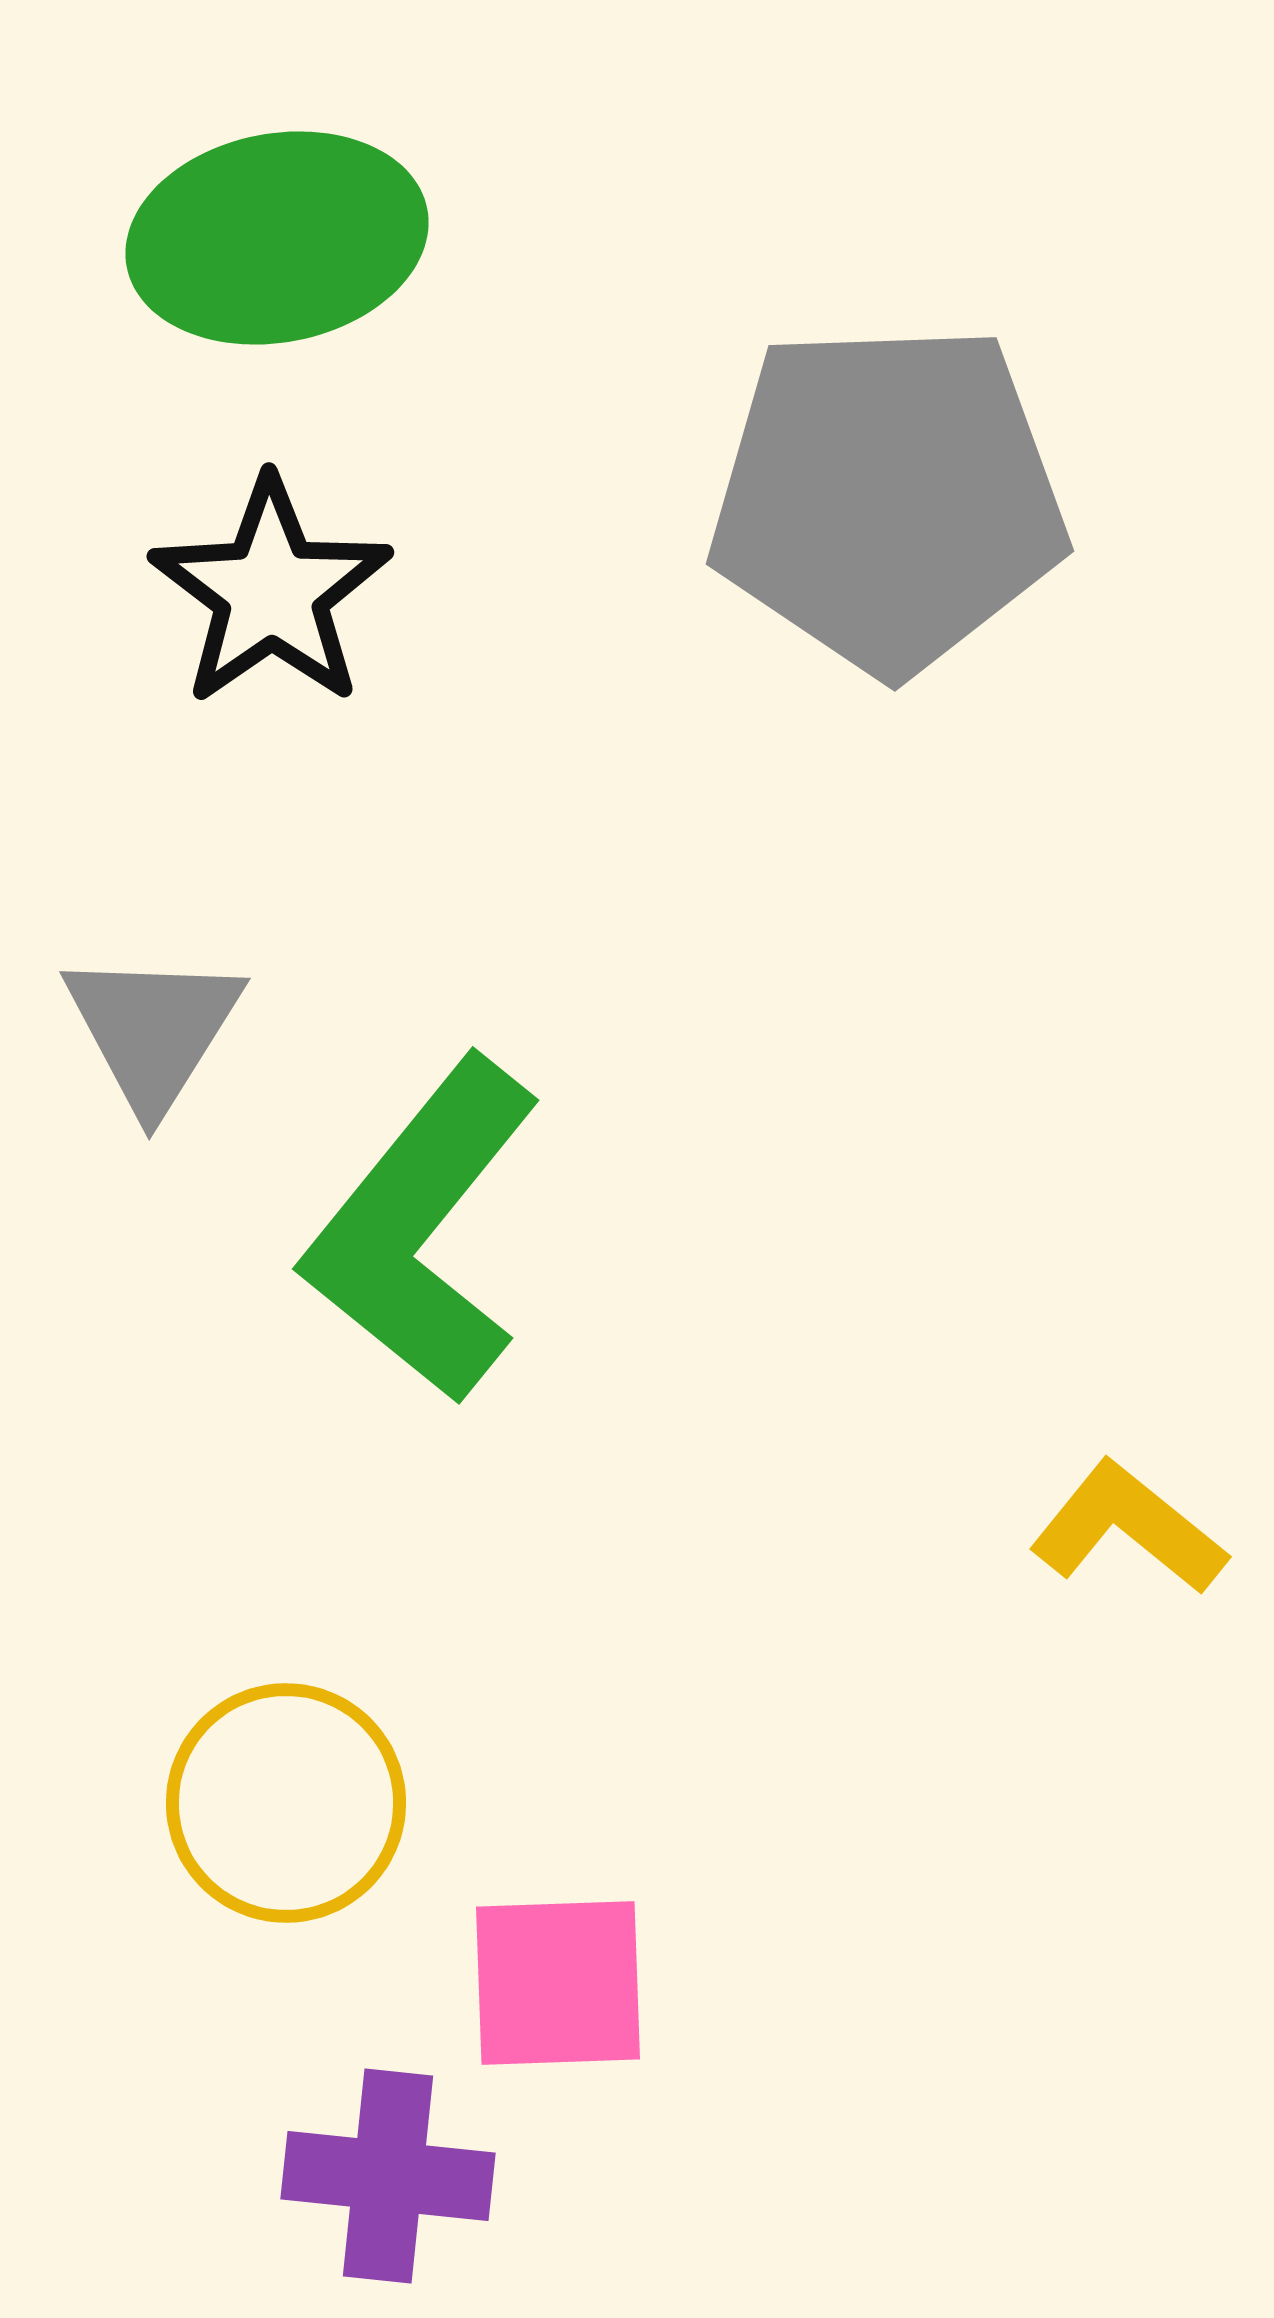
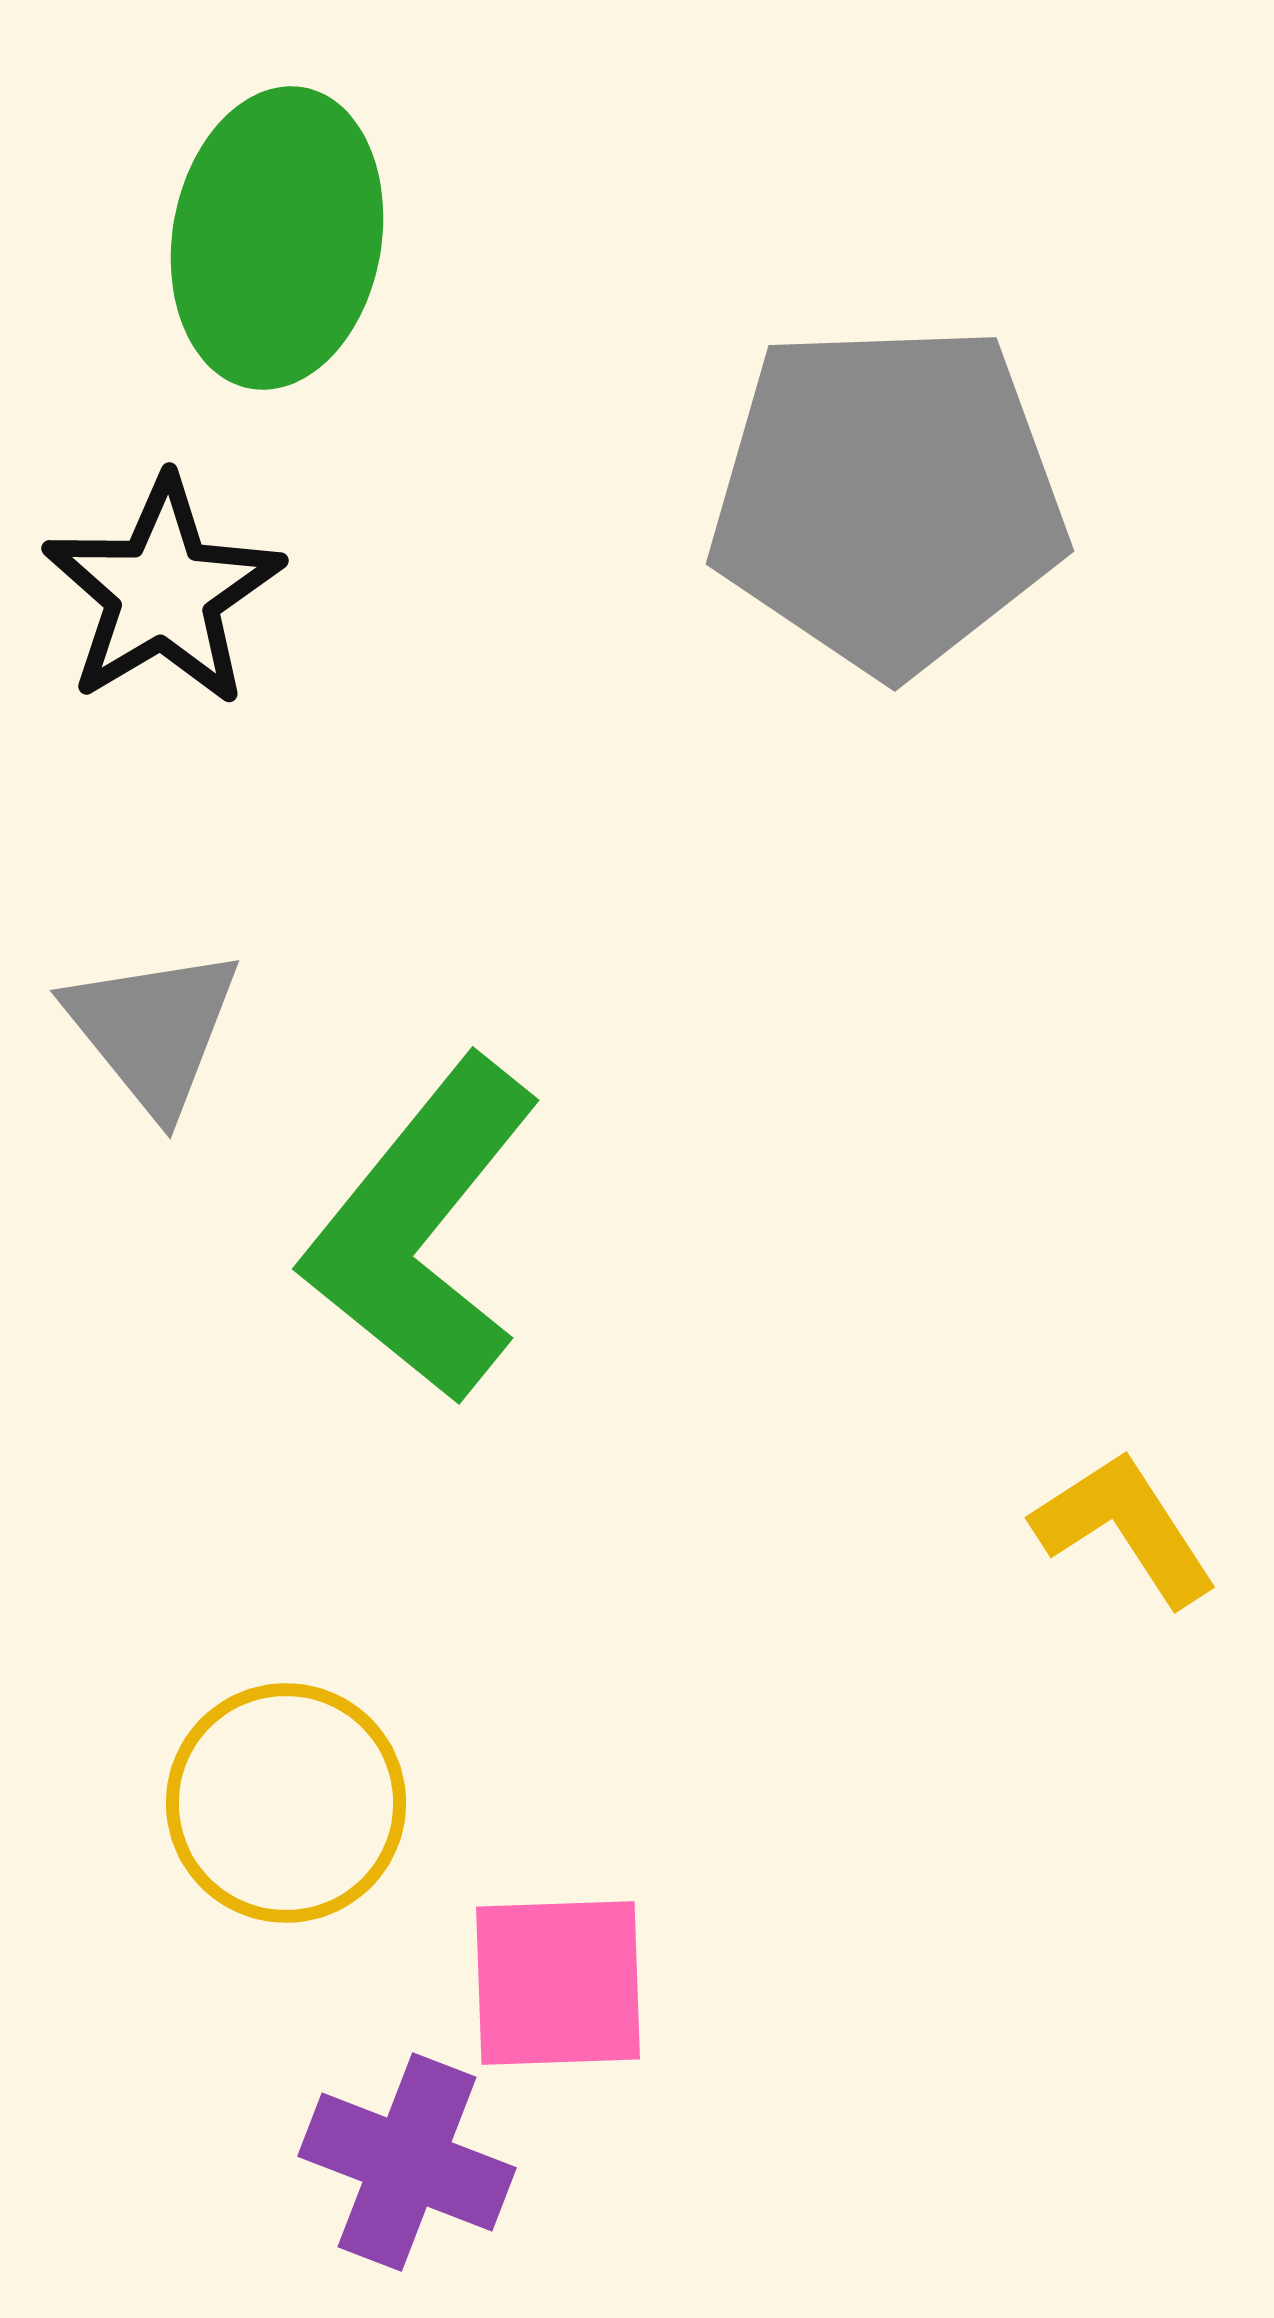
green ellipse: rotated 69 degrees counterclockwise
black star: moved 108 px left; rotated 4 degrees clockwise
gray triangle: rotated 11 degrees counterclockwise
yellow L-shape: moved 3 px left; rotated 18 degrees clockwise
purple cross: moved 19 px right, 14 px up; rotated 15 degrees clockwise
